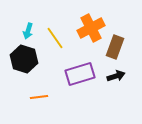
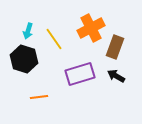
yellow line: moved 1 px left, 1 px down
black arrow: rotated 132 degrees counterclockwise
